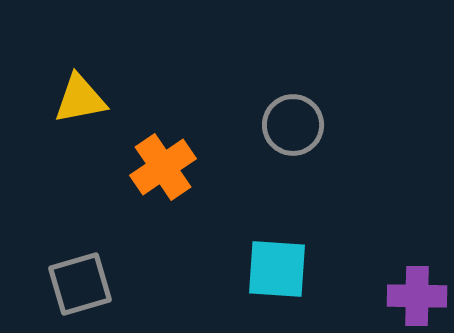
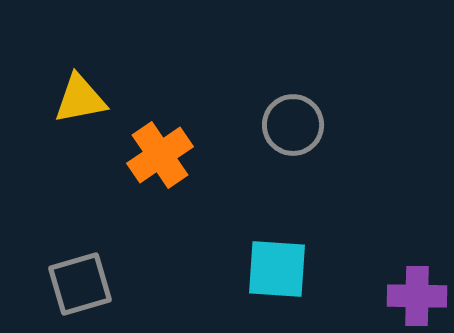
orange cross: moved 3 px left, 12 px up
